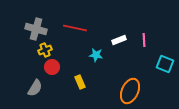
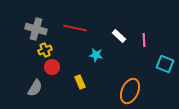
white rectangle: moved 4 px up; rotated 64 degrees clockwise
